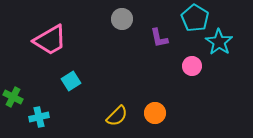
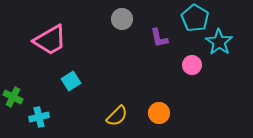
pink circle: moved 1 px up
orange circle: moved 4 px right
